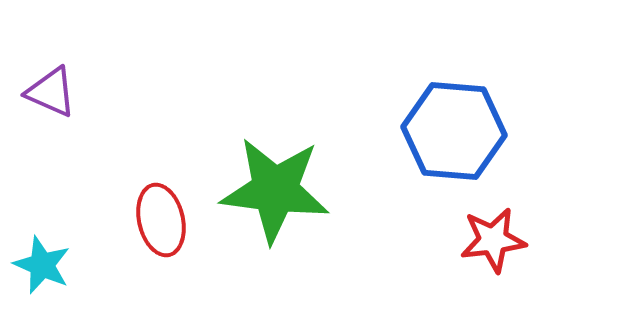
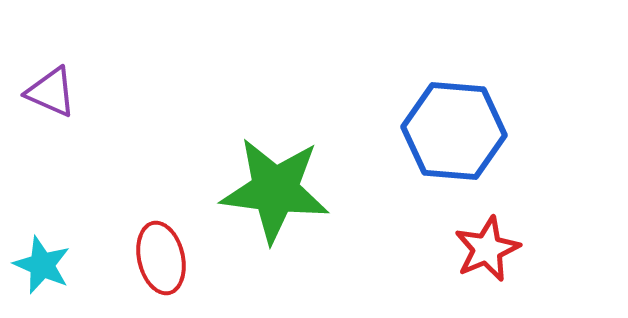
red ellipse: moved 38 px down
red star: moved 6 px left, 9 px down; rotated 16 degrees counterclockwise
